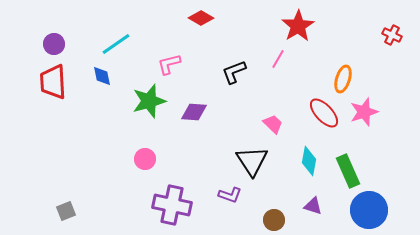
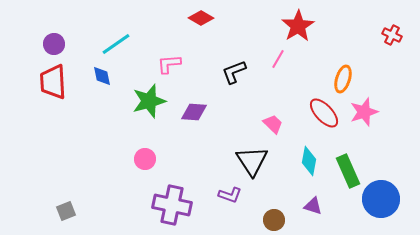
pink L-shape: rotated 10 degrees clockwise
blue circle: moved 12 px right, 11 px up
